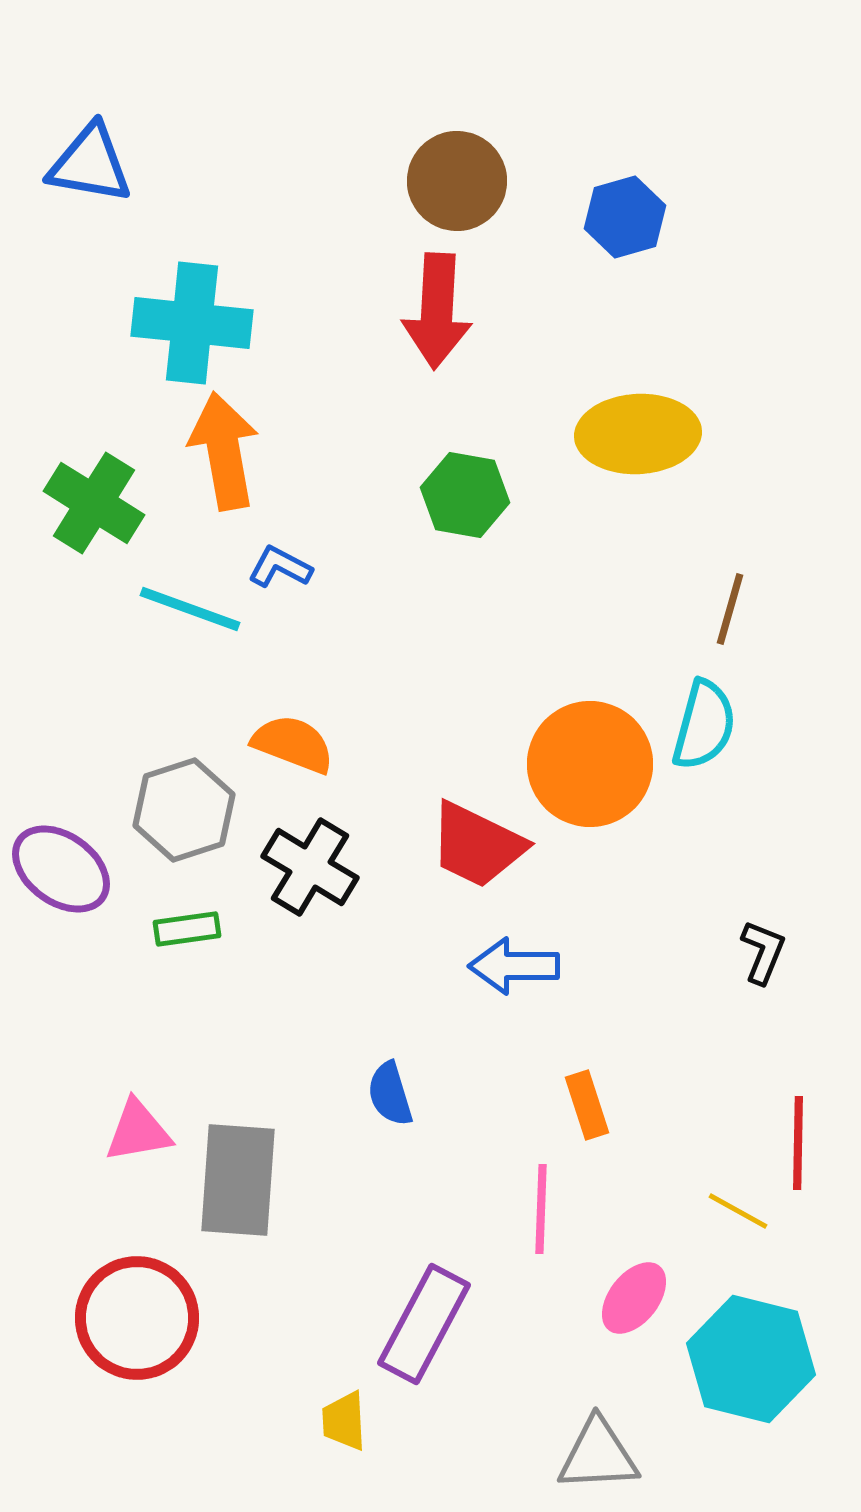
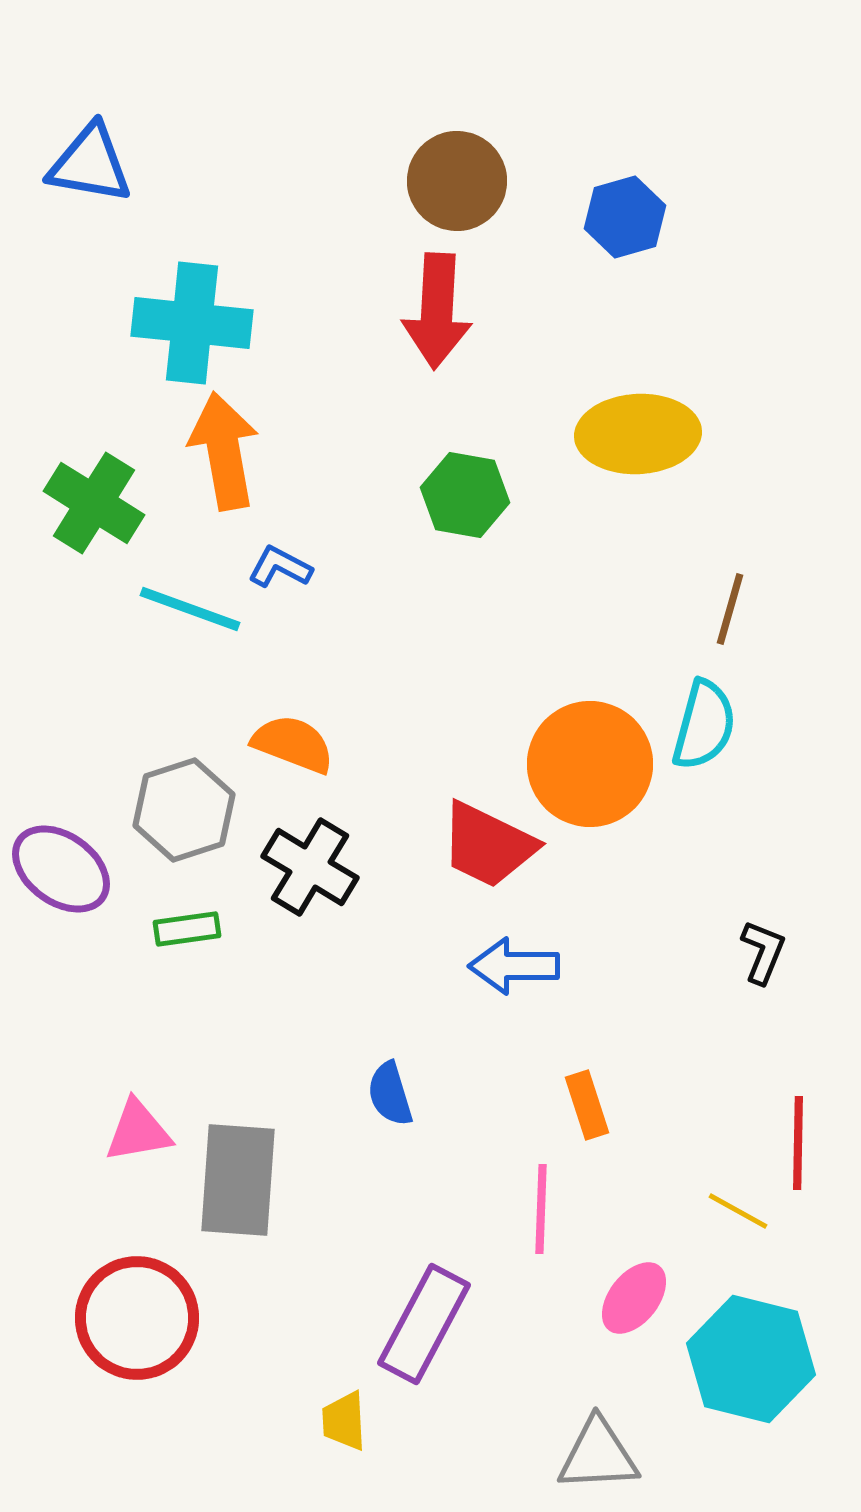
red trapezoid: moved 11 px right
